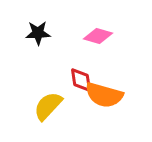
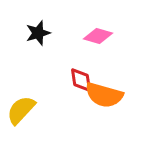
black star: rotated 15 degrees counterclockwise
yellow semicircle: moved 27 px left, 4 px down
